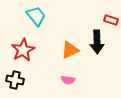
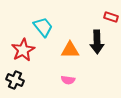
cyan trapezoid: moved 7 px right, 11 px down
red rectangle: moved 3 px up
orange triangle: rotated 24 degrees clockwise
black cross: rotated 12 degrees clockwise
